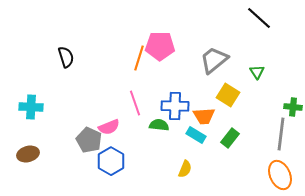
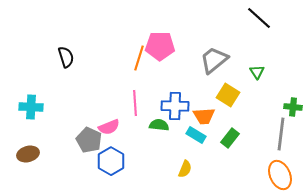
pink line: rotated 15 degrees clockwise
